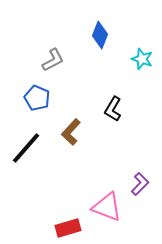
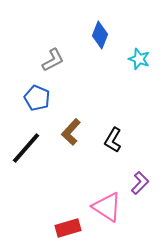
cyan star: moved 3 px left
black L-shape: moved 31 px down
purple L-shape: moved 1 px up
pink triangle: rotated 12 degrees clockwise
